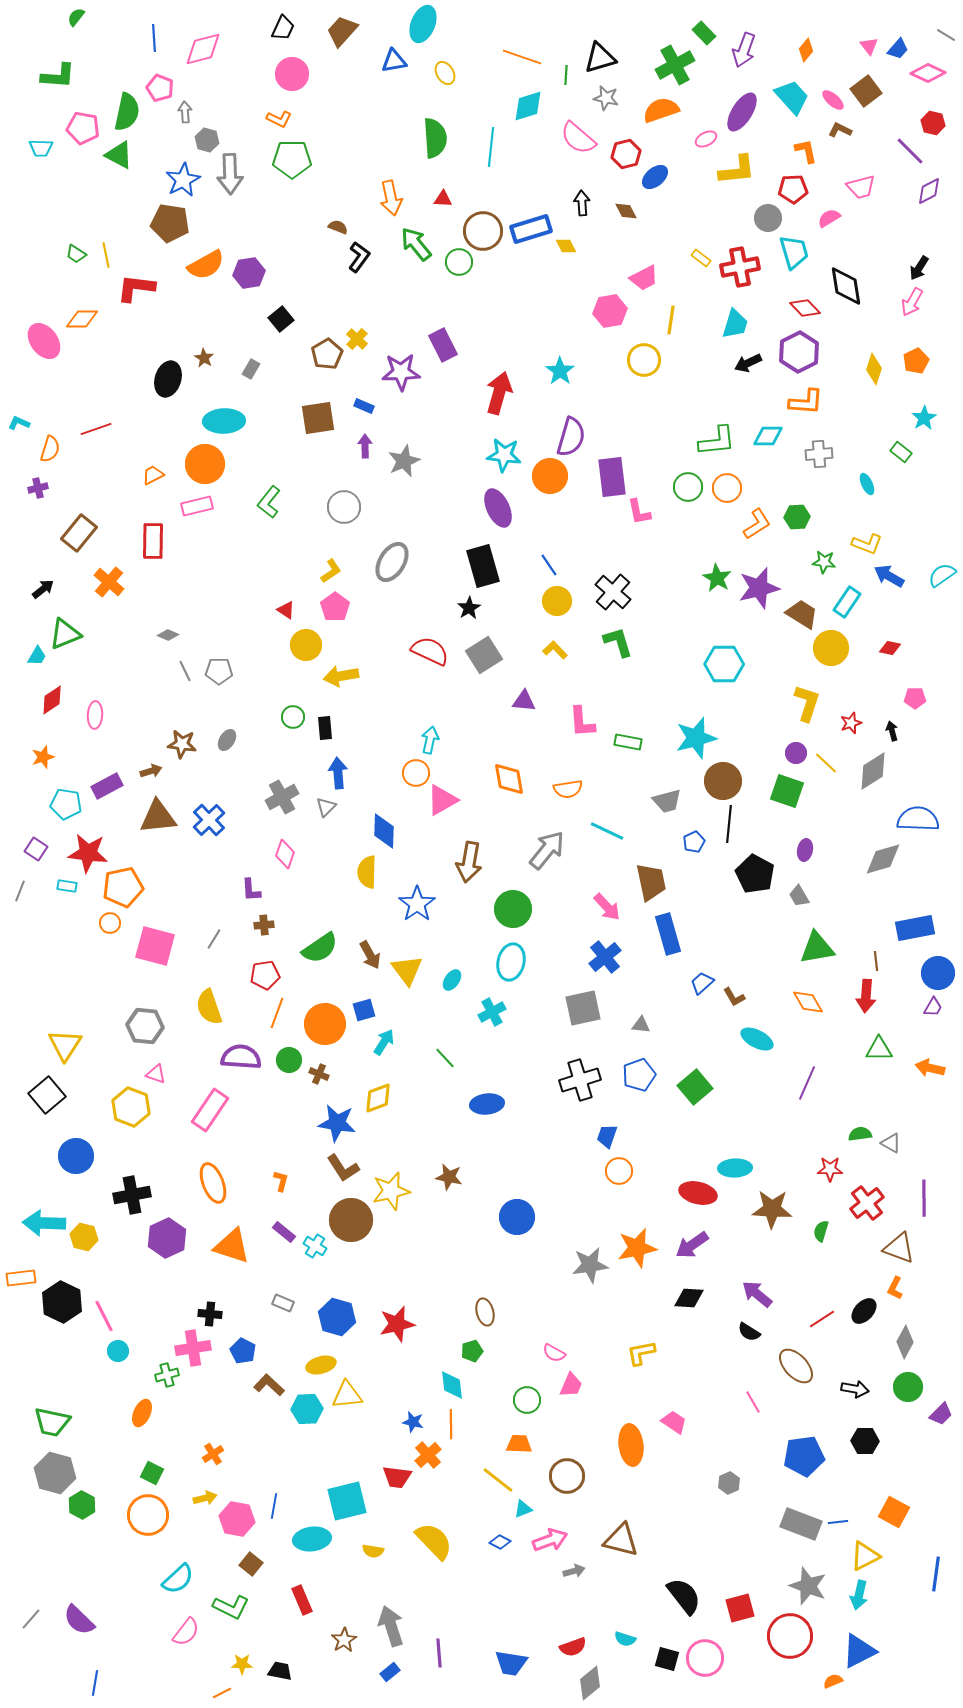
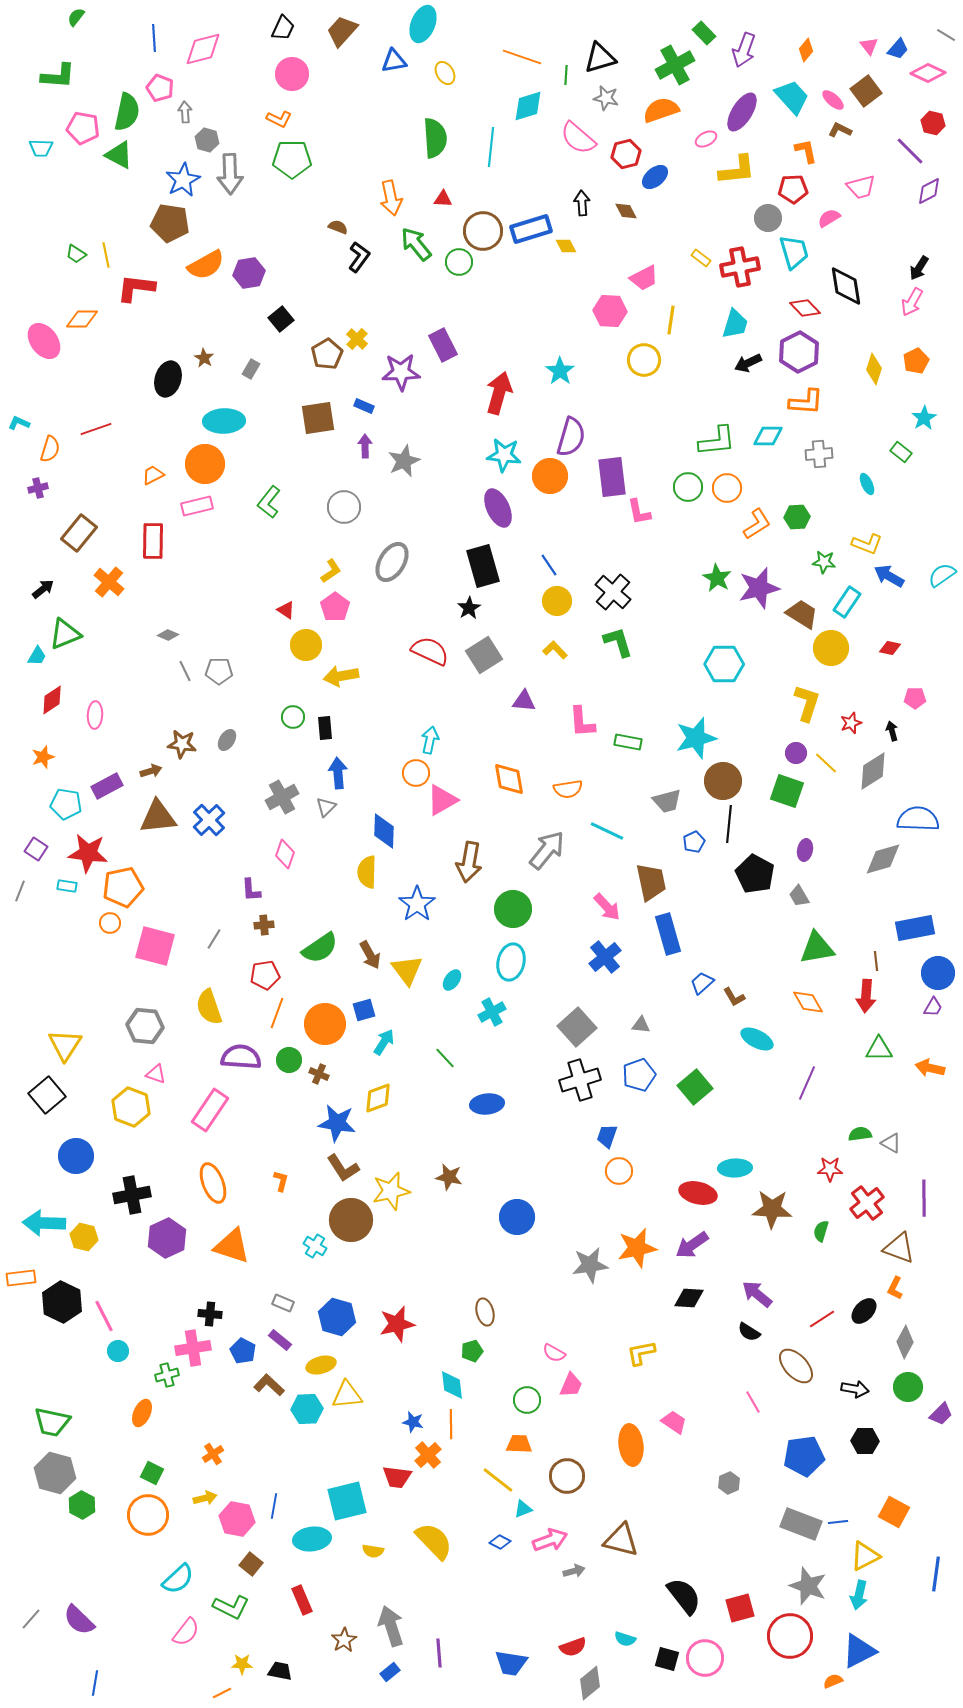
pink hexagon at (610, 311): rotated 12 degrees clockwise
gray square at (583, 1008): moved 6 px left, 19 px down; rotated 30 degrees counterclockwise
purple rectangle at (284, 1232): moved 4 px left, 108 px down
